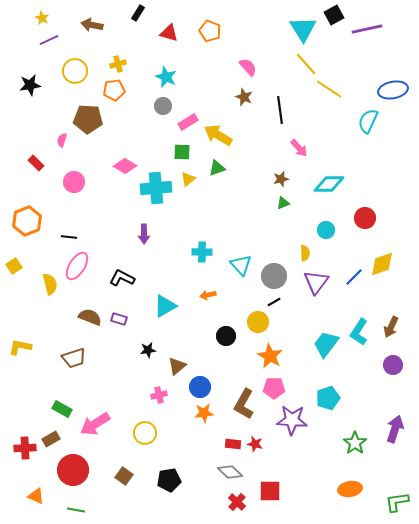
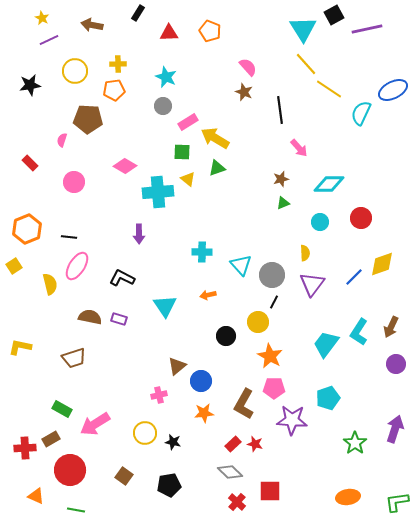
red triangle at (169, 33): rotated 18 degrees counterclockwise
yellow cross at (118, 64): rotated 14 degrees clockwise
blue ellipse at (393, 90): rotated 16 degrees counterclockwise
brown star at (244, 97): moved 5 px up
cyan semicircle at (368, 121): moved 7 px left, 8 px up
yellow arrow at (218, 135): moved 3 px left, 3 px down
red rectangle at (36, 163): moved 6 px left
yellow triangle at (188, 179): rotated 42 degrees counterclockwise
cyan cross at (156, 188): moved 2 px right, 4 px down
red circle at (365, 218): moved 4 px left
orange hexagon at (27, 221): moved 8 px down
cyan circle at (326, 230): moved 6 px left, 8 px up
purple arrow at (144, 234): moved 5 px left
gray circle at (274, 276): moved 2 px left, 1 px up
purple triangle at (316, 282): moved 4 px left, 2 px down
black line at (274, 302): rotated 32 degrees counterclockwise
cyan triangle at (165, 306): rotated 35 degrees counterclockwise
brown semicircle at (90, 317): rotated 10 degrees counterclockwise
black star at (148, 350): moved 25 px right, 92 px down; rotated 21 degrees clockwise
purple circle at (393, 365): moved 3 px right, 1 px up
blue circle at (200, 387): moved 1 px right, 6 px up
red rectangle at (233, 444): rotated 49 degrees counterclockwise
red circle at (73, 470): moved 3 px left
black pentagon at (169, 480): moved 5 px down
orange ellipse at (350, 489): moved 2 px left, 8 px down
